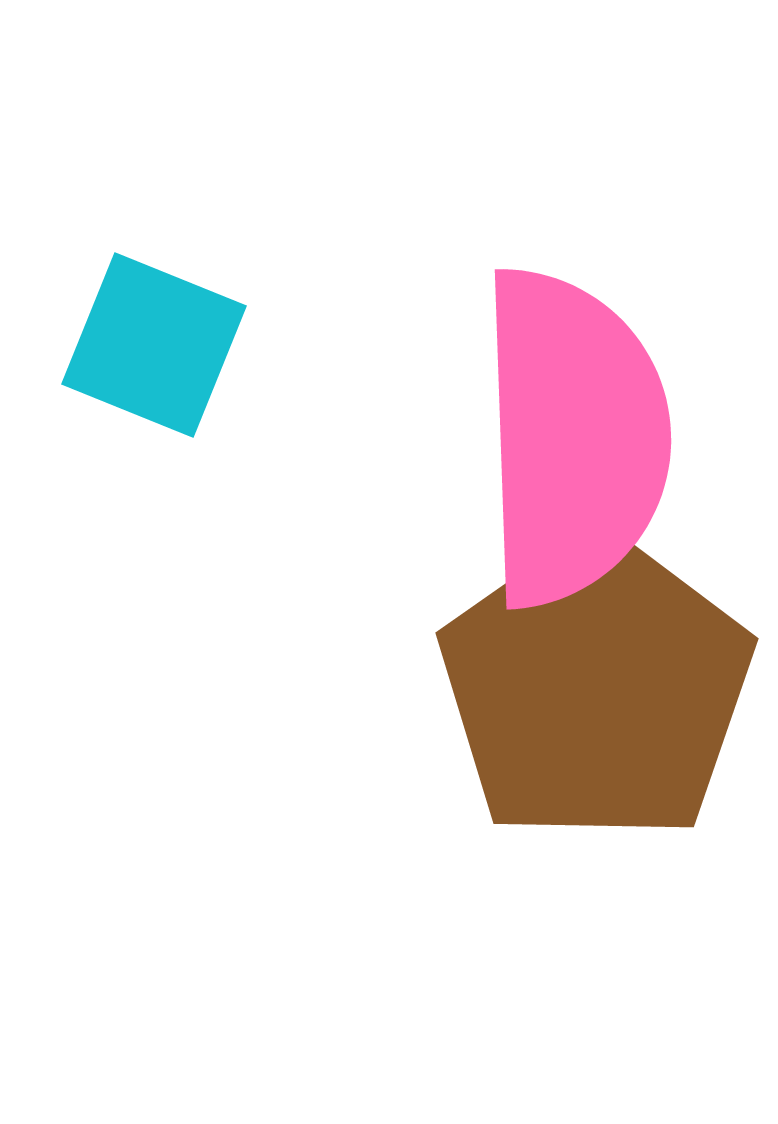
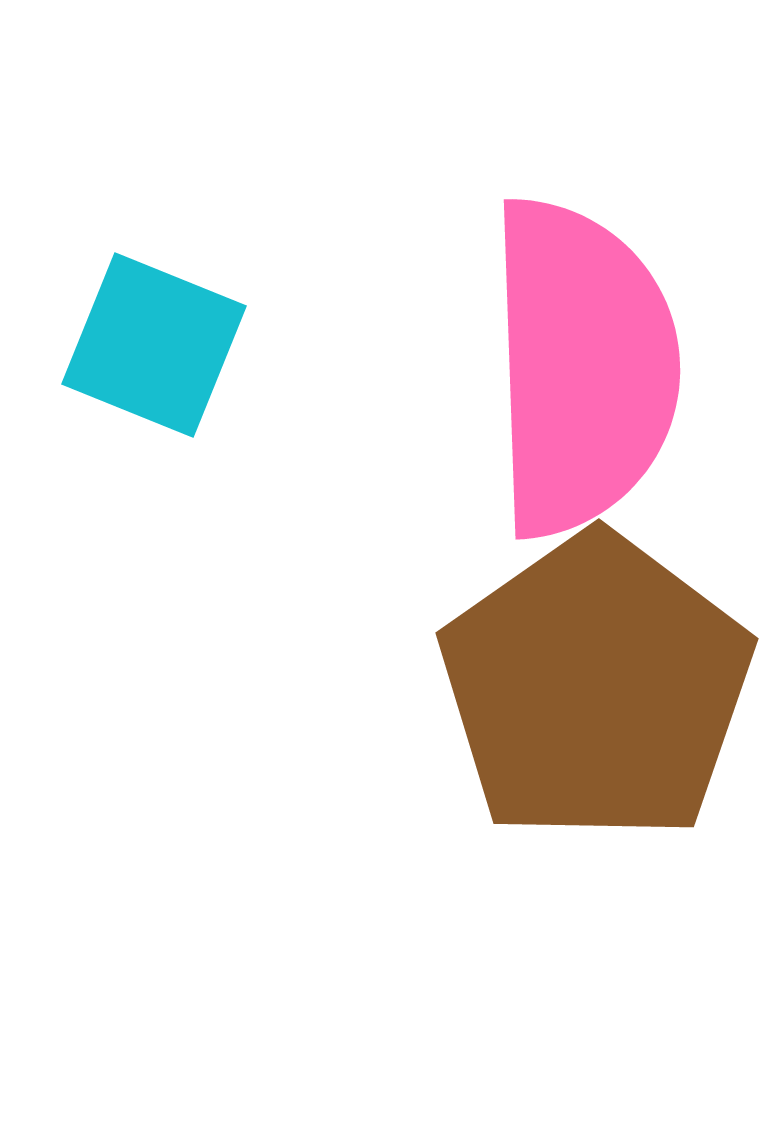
pink semicircle: moved 9 px right, 70 px up
